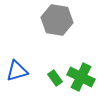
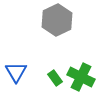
gray hexagon: rotated 24 degrees clockwise
blue triangle: moved 1 px left, 1 px down; rotated 45 degrees counterclockwise
